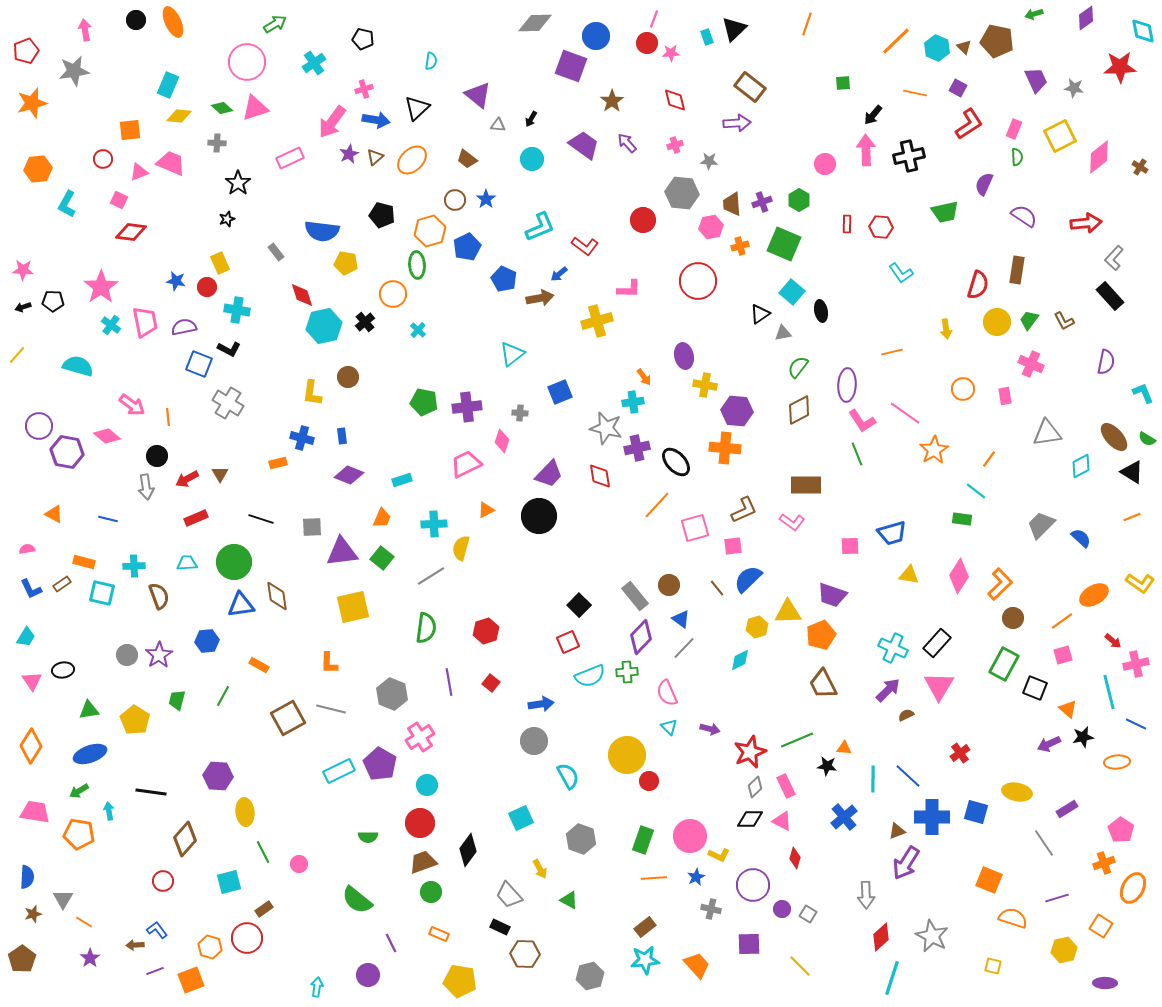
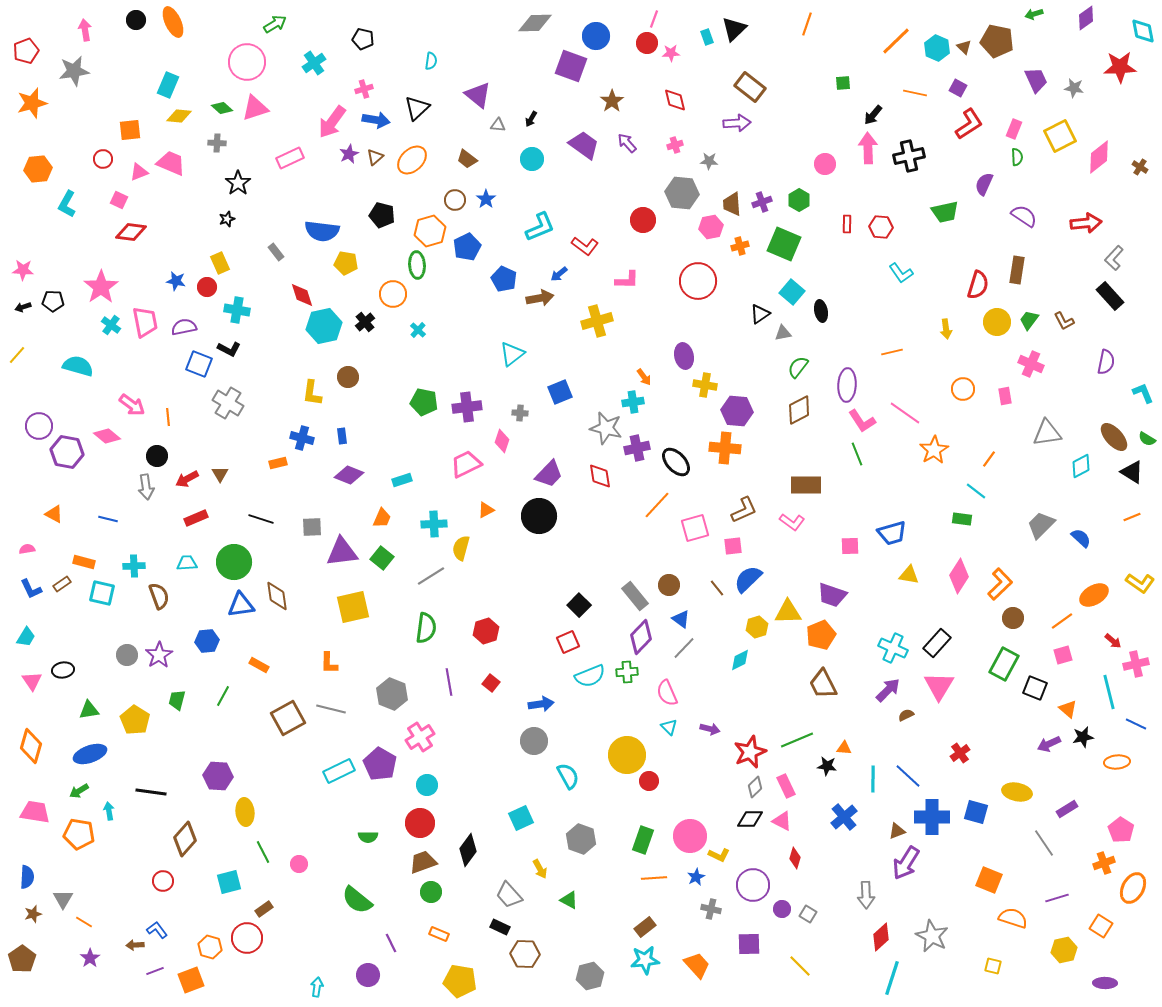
pink arrow at (866, 150): moved 2 px right, 2 px up
pink L-shape at (629, 289): moved 2 px left, 9 px up
orange diamond at (31, 746): rotated 16 degrees counterclockwise
